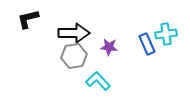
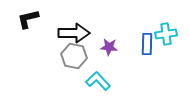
blue rectangle: rotated 25 degrees clockwise
gray hexagon: rotated 20 degrees clockwise
